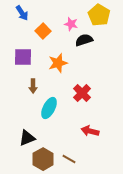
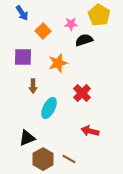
pink star: rotated 16 degrees counterclockwise
